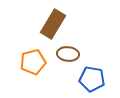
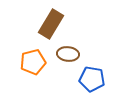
brown rectangle: moved 2 px left
